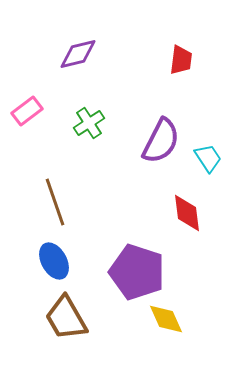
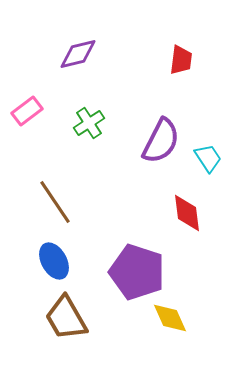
brown line: rotated 15 degrees counterclockwise
yellow diamond: moved 4 px right, 1 px up
